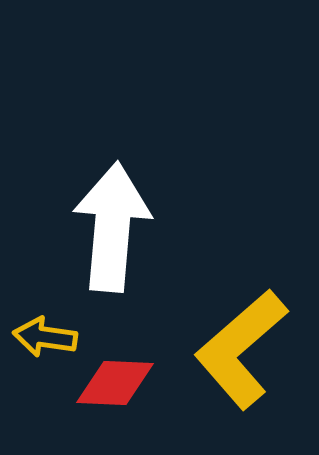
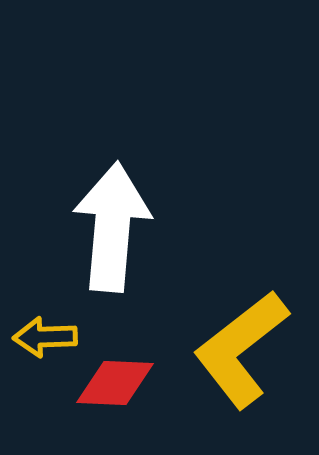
yellow arrow: rotated 10 degrees counterclockwise
yellow L-shape: rotated 3 degrees clockwise
